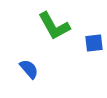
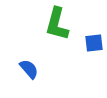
green L-shape: moved 3 px right, 2 px up; rotated 44 degrees clockwise
